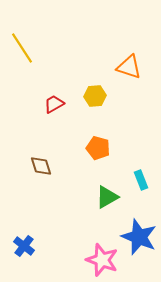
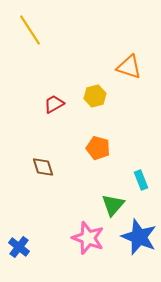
yellow line: moved 8 px right, 18 px up
yellow hexagon: rotated 10 degrees counterclockwise
brown diamond: moved 2 px right, 1 px down
green triangle: moved 6 px right, 8 px down; rotated 20 degrees counterclockwise
blue cross: moved 5 px left, 1 px down
pink star: moved 14 px left, 22 px up
